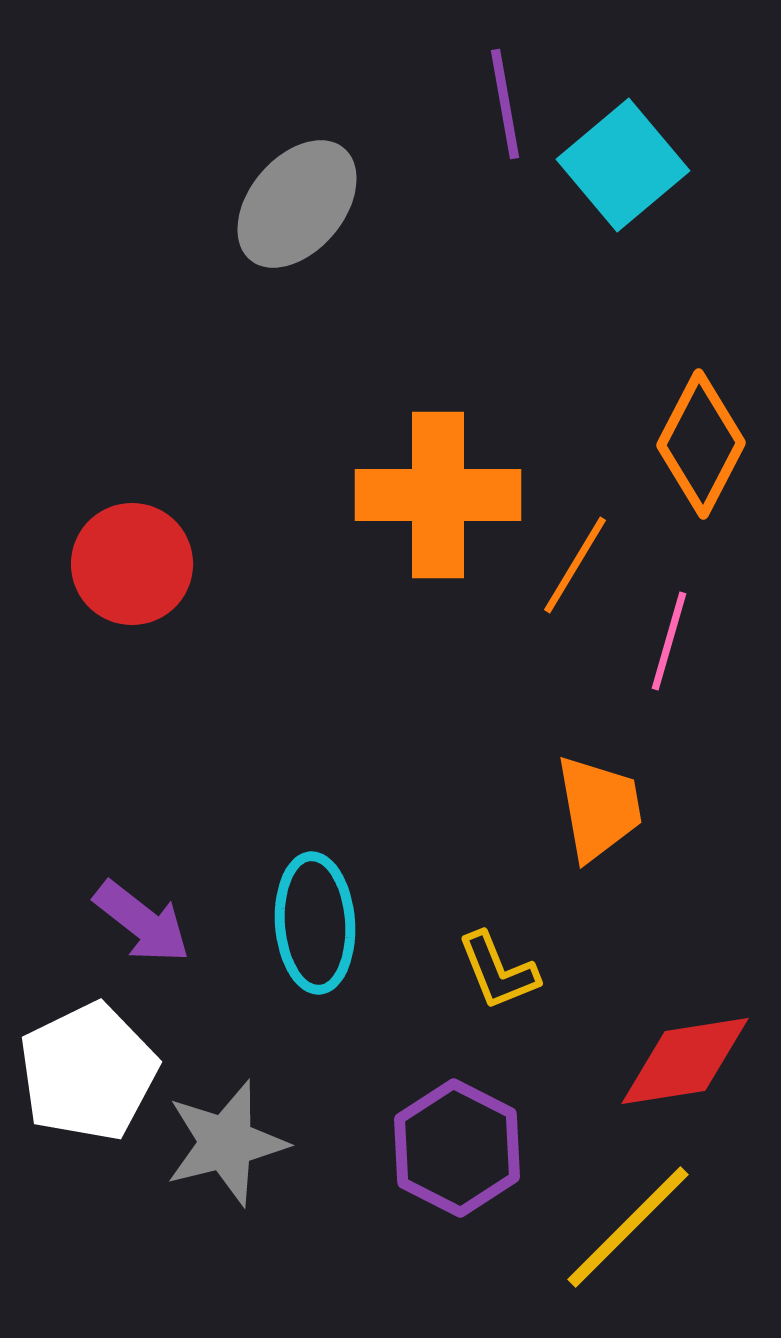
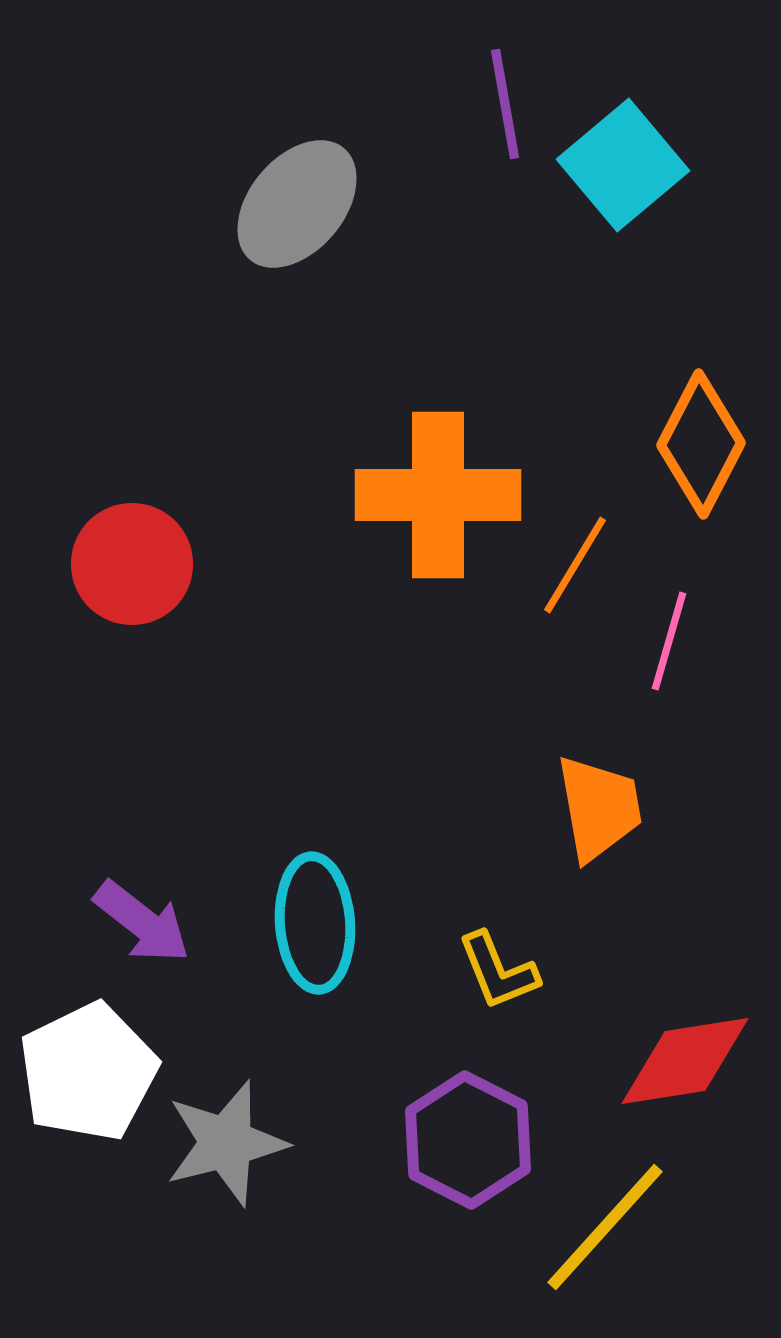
purple hexagon: moved 11 px right, 8 px up
yellow line: moved 23 px left; rotated 3 degrees counterclockwise
